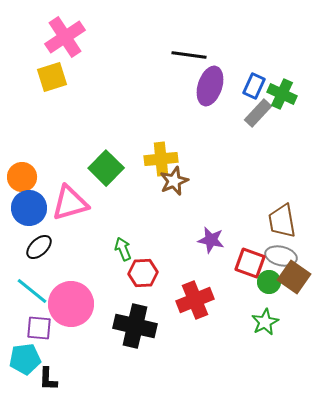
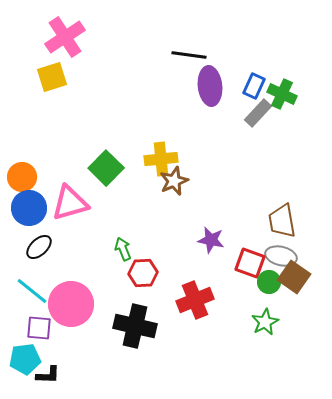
purple ellipse: rotated 24 degrees counterclockwise
black L-shape: moved 4 px up; rotated 90 degrees counterclockwise
